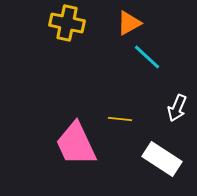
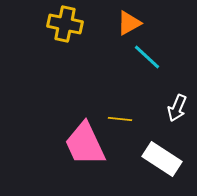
yellow cross: moved 2 px left, 1 px down
pink trapezoid: moved 9 px right
